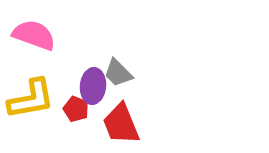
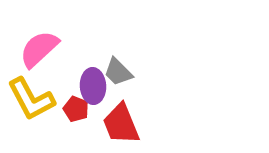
pink semicircle: moved 5 px right, 14 px down; rotated 63 degrees counterclockwise
gray trapezoid: moved 1 px up
purple ellipse: rotated 8 degrees counterclockwise
yellow L-shape: rotated 72 degrees clockwise
